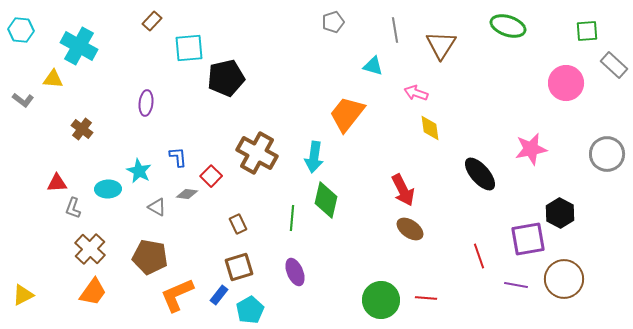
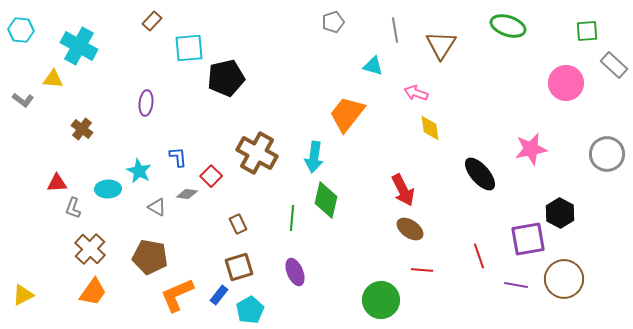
red line at (426, 298): moved 4 px left, 28 px up
